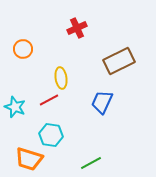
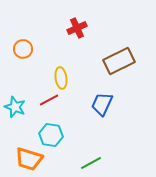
blue trapezoid: moved 2 px down
